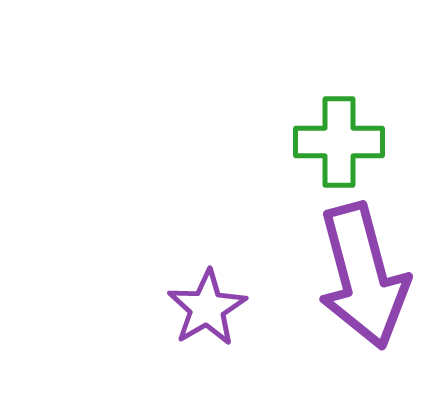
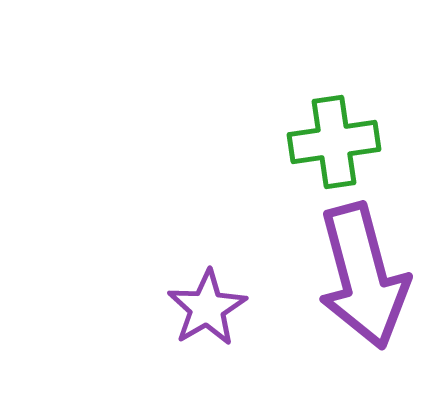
green cross: moved 5 px left; rotated 8 degrees counterclockwise
